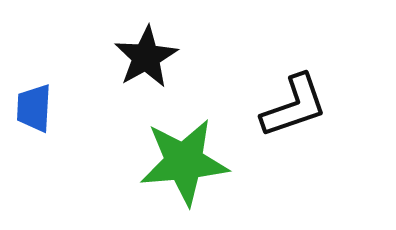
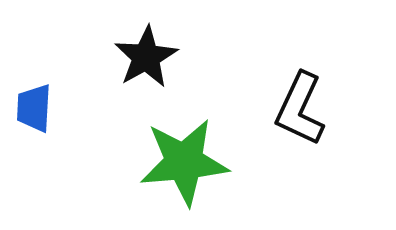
black L-shape: moved 6 px right, 3 px down; rotated 134 degrees clockwise
